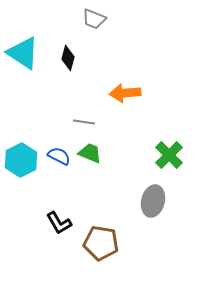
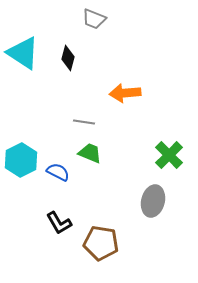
blue semicircle: moved 1 px left, 16 px down
